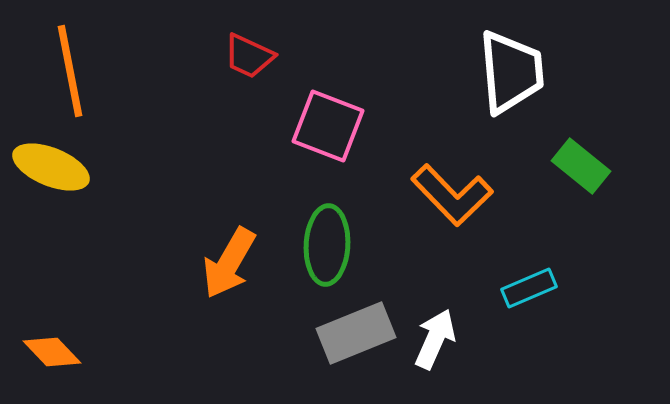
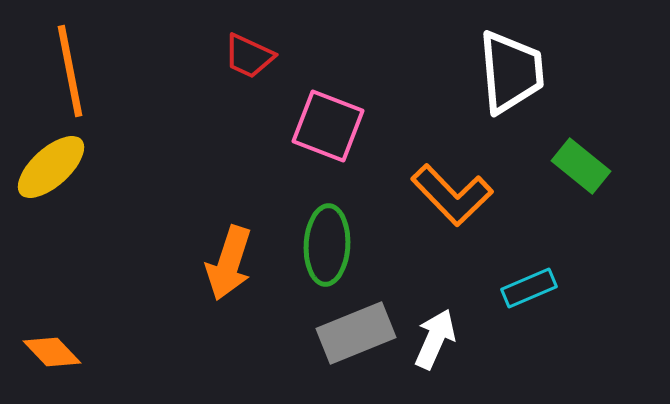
yellow ellipse: rotated 64 degrees counterclockwise
orange arrow: rotated 12 degrees counterclockwise
